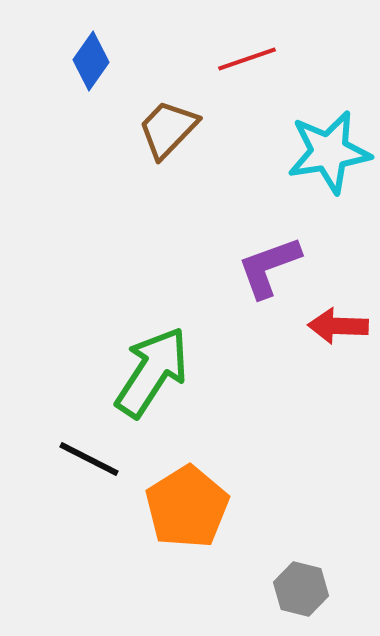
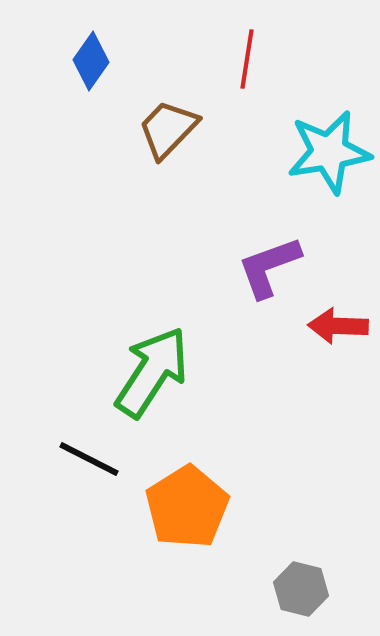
red line: rotated 62 degrees counterclockwise
